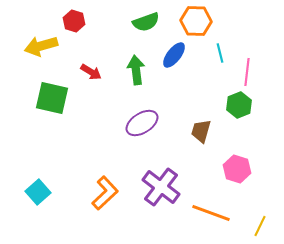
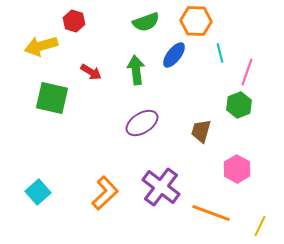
pink line: rotated 12 degrees clockwise
pink hexagon: rotated 12 degrees clockwise
